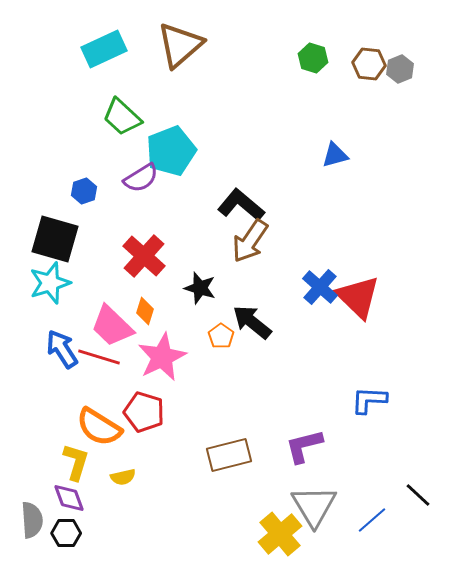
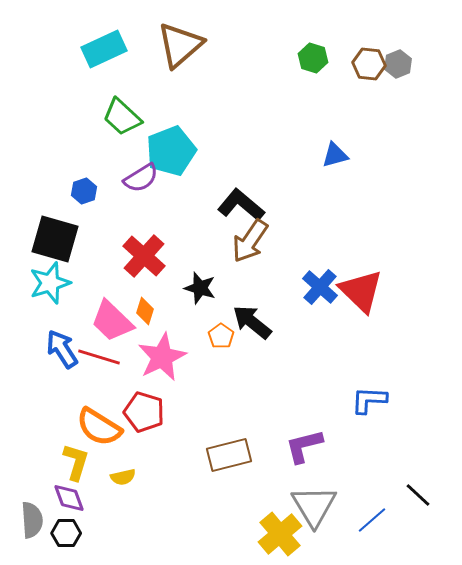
gray hexagon: moved 2 px left, 5 px up
red triangle: moved 3 px right, 6 px up
pink trapezoid: moved 5 px up
